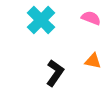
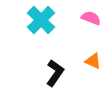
orange triangle: rotated 12 degrees clockwise
